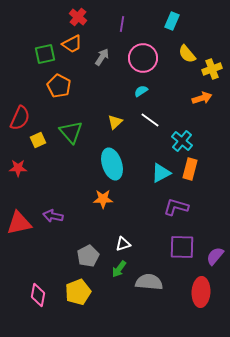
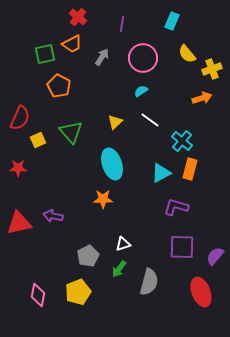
gray semicircle: rotated 100 degrees clockwise
red ellipse: rotated 24 degrees counterclockwise
